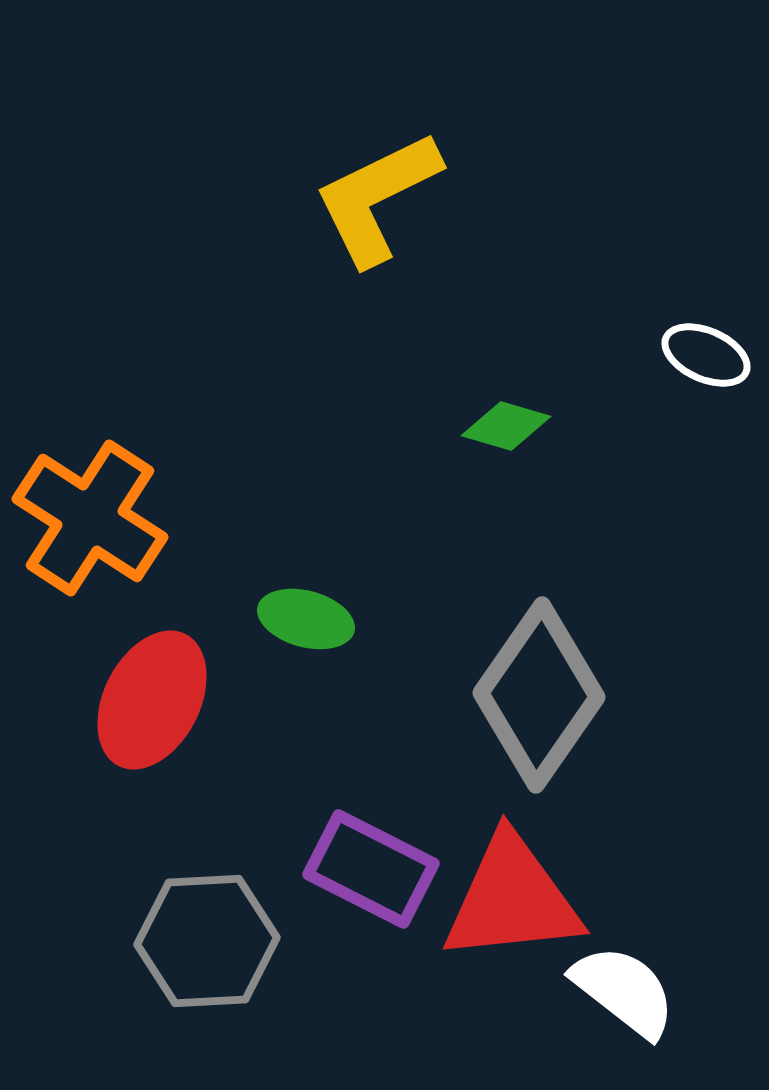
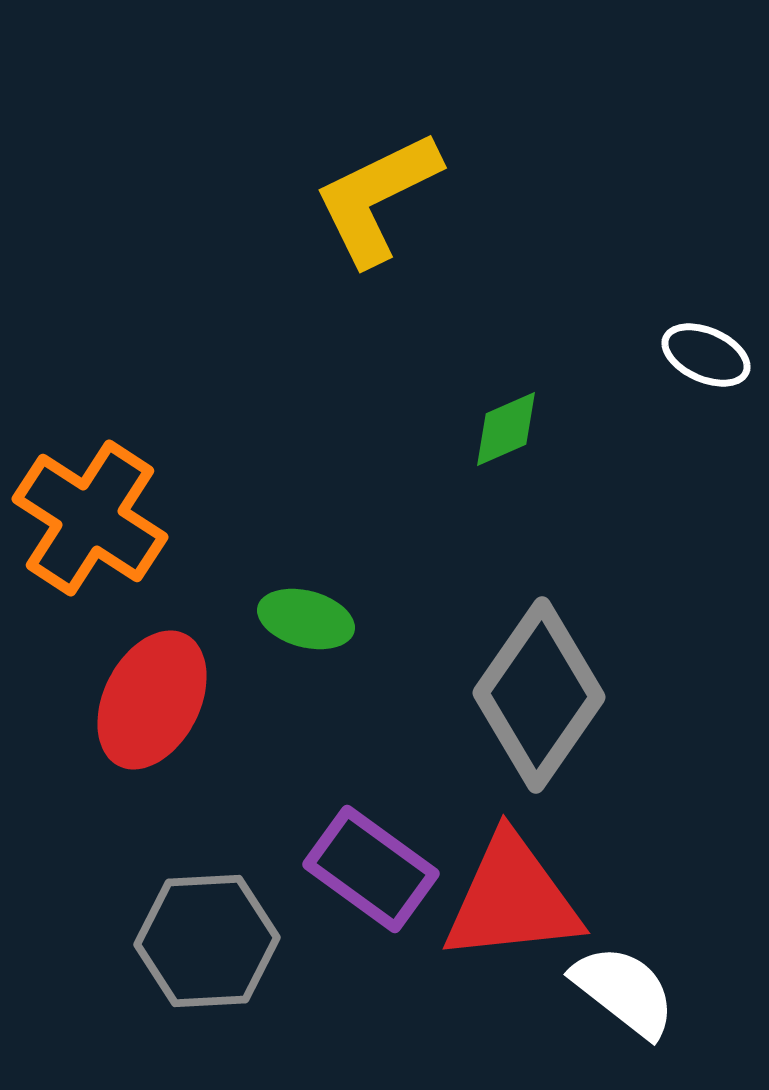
green diamond: moved 3 px down; rotated 40 degrees counterclockwise
purple rectangle: rotated 9 degrees clockwise
